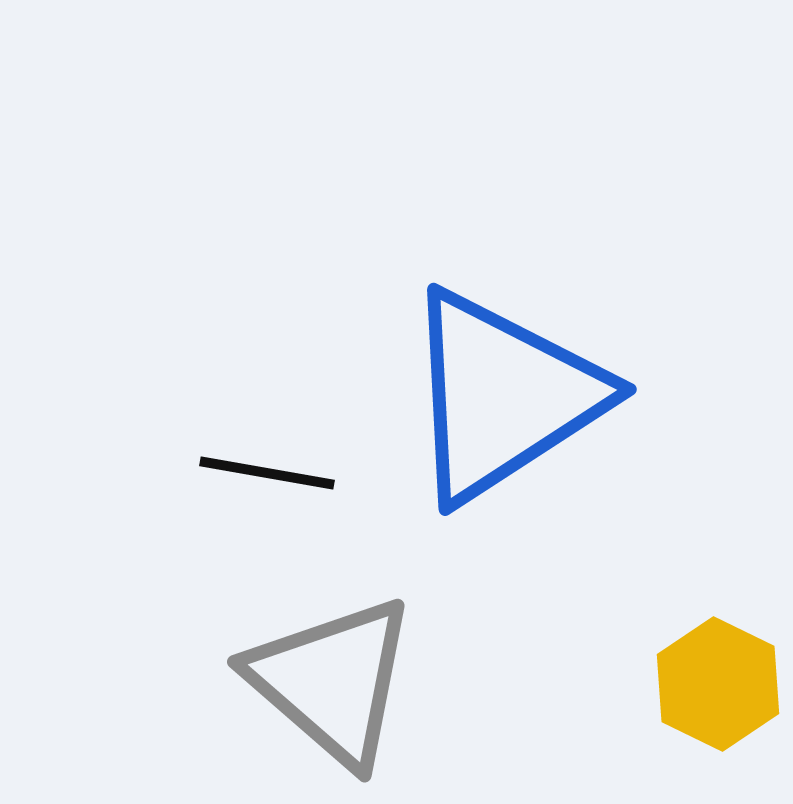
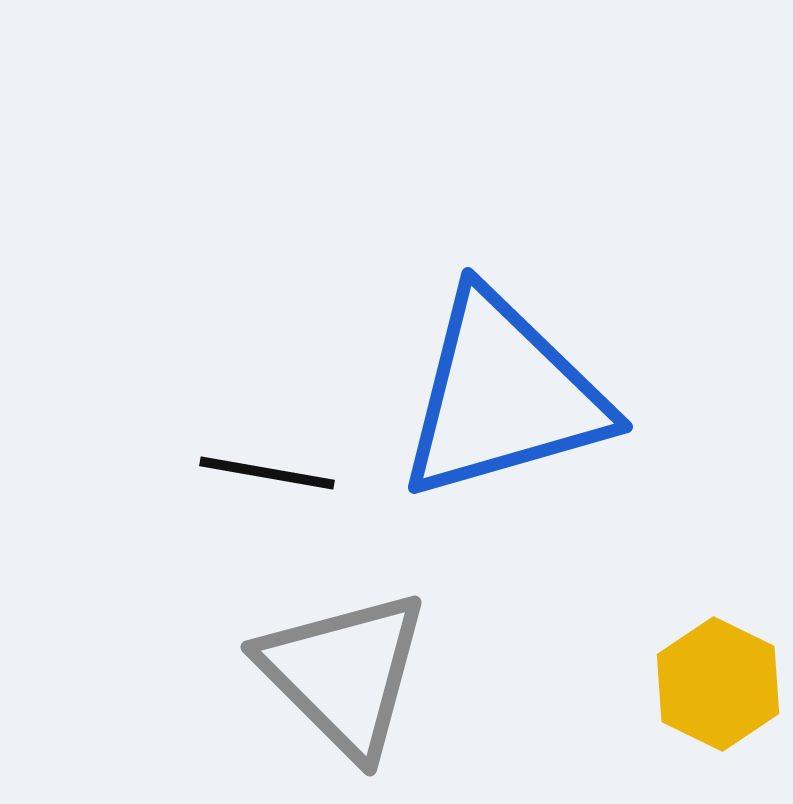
blue triangle: rotated 17 degrees clockwise
gray triangle: moved 12 px right, 8 px up; rotated 4 degrees clockwise
